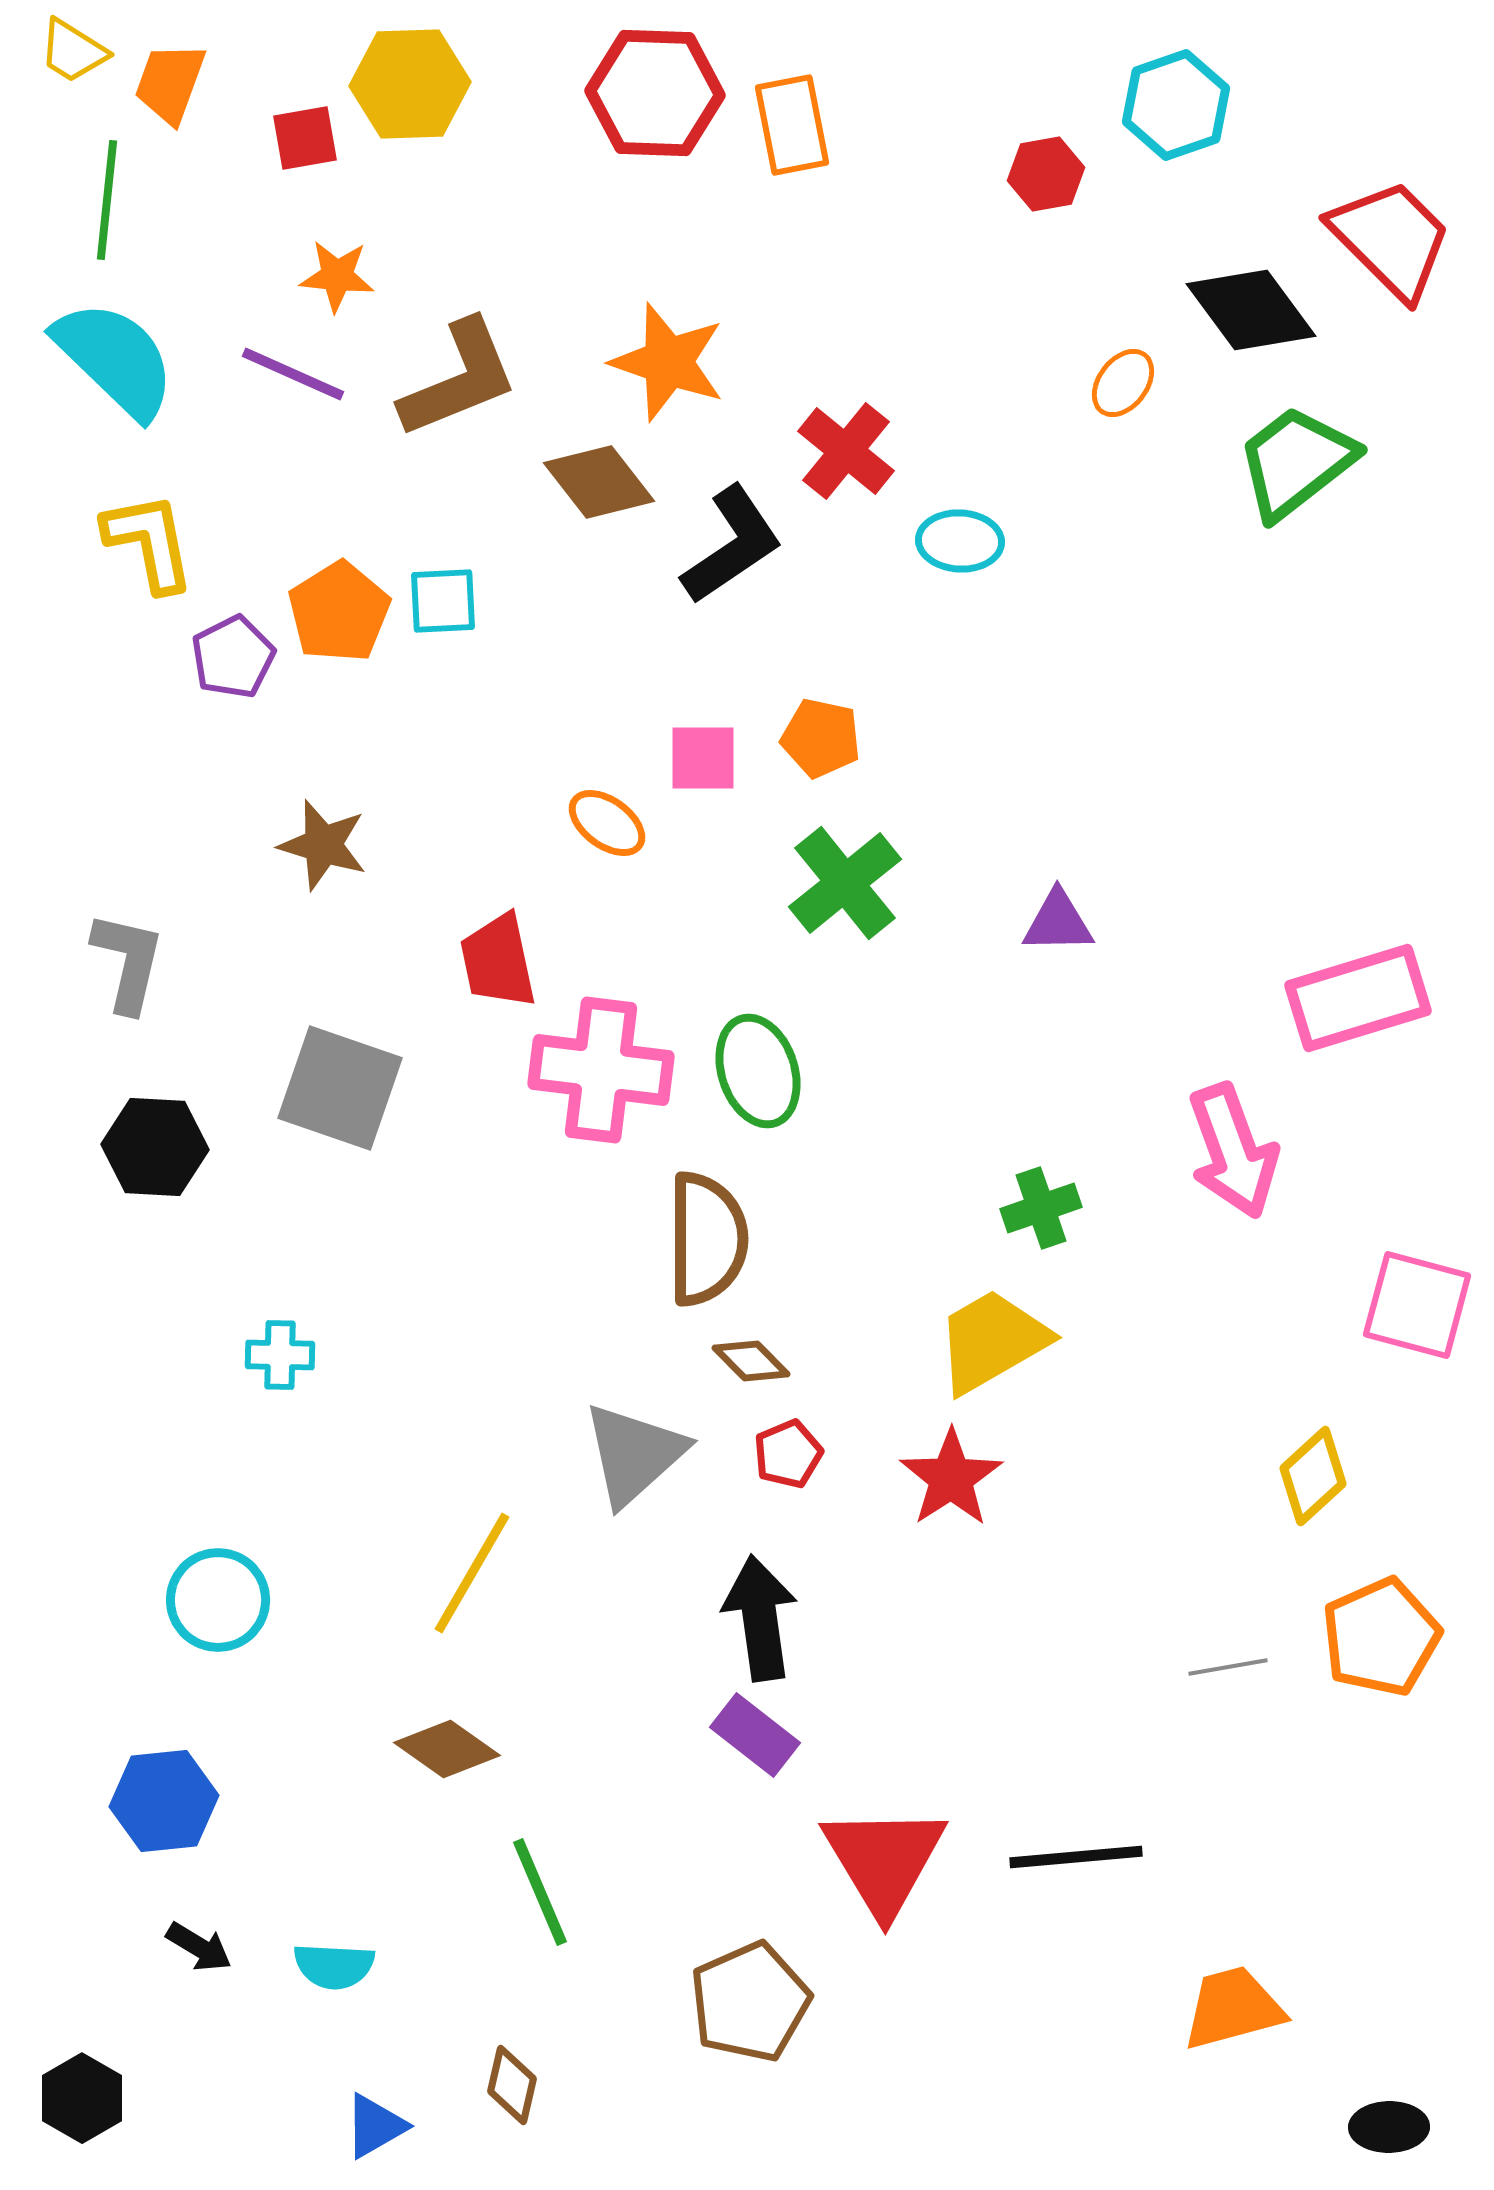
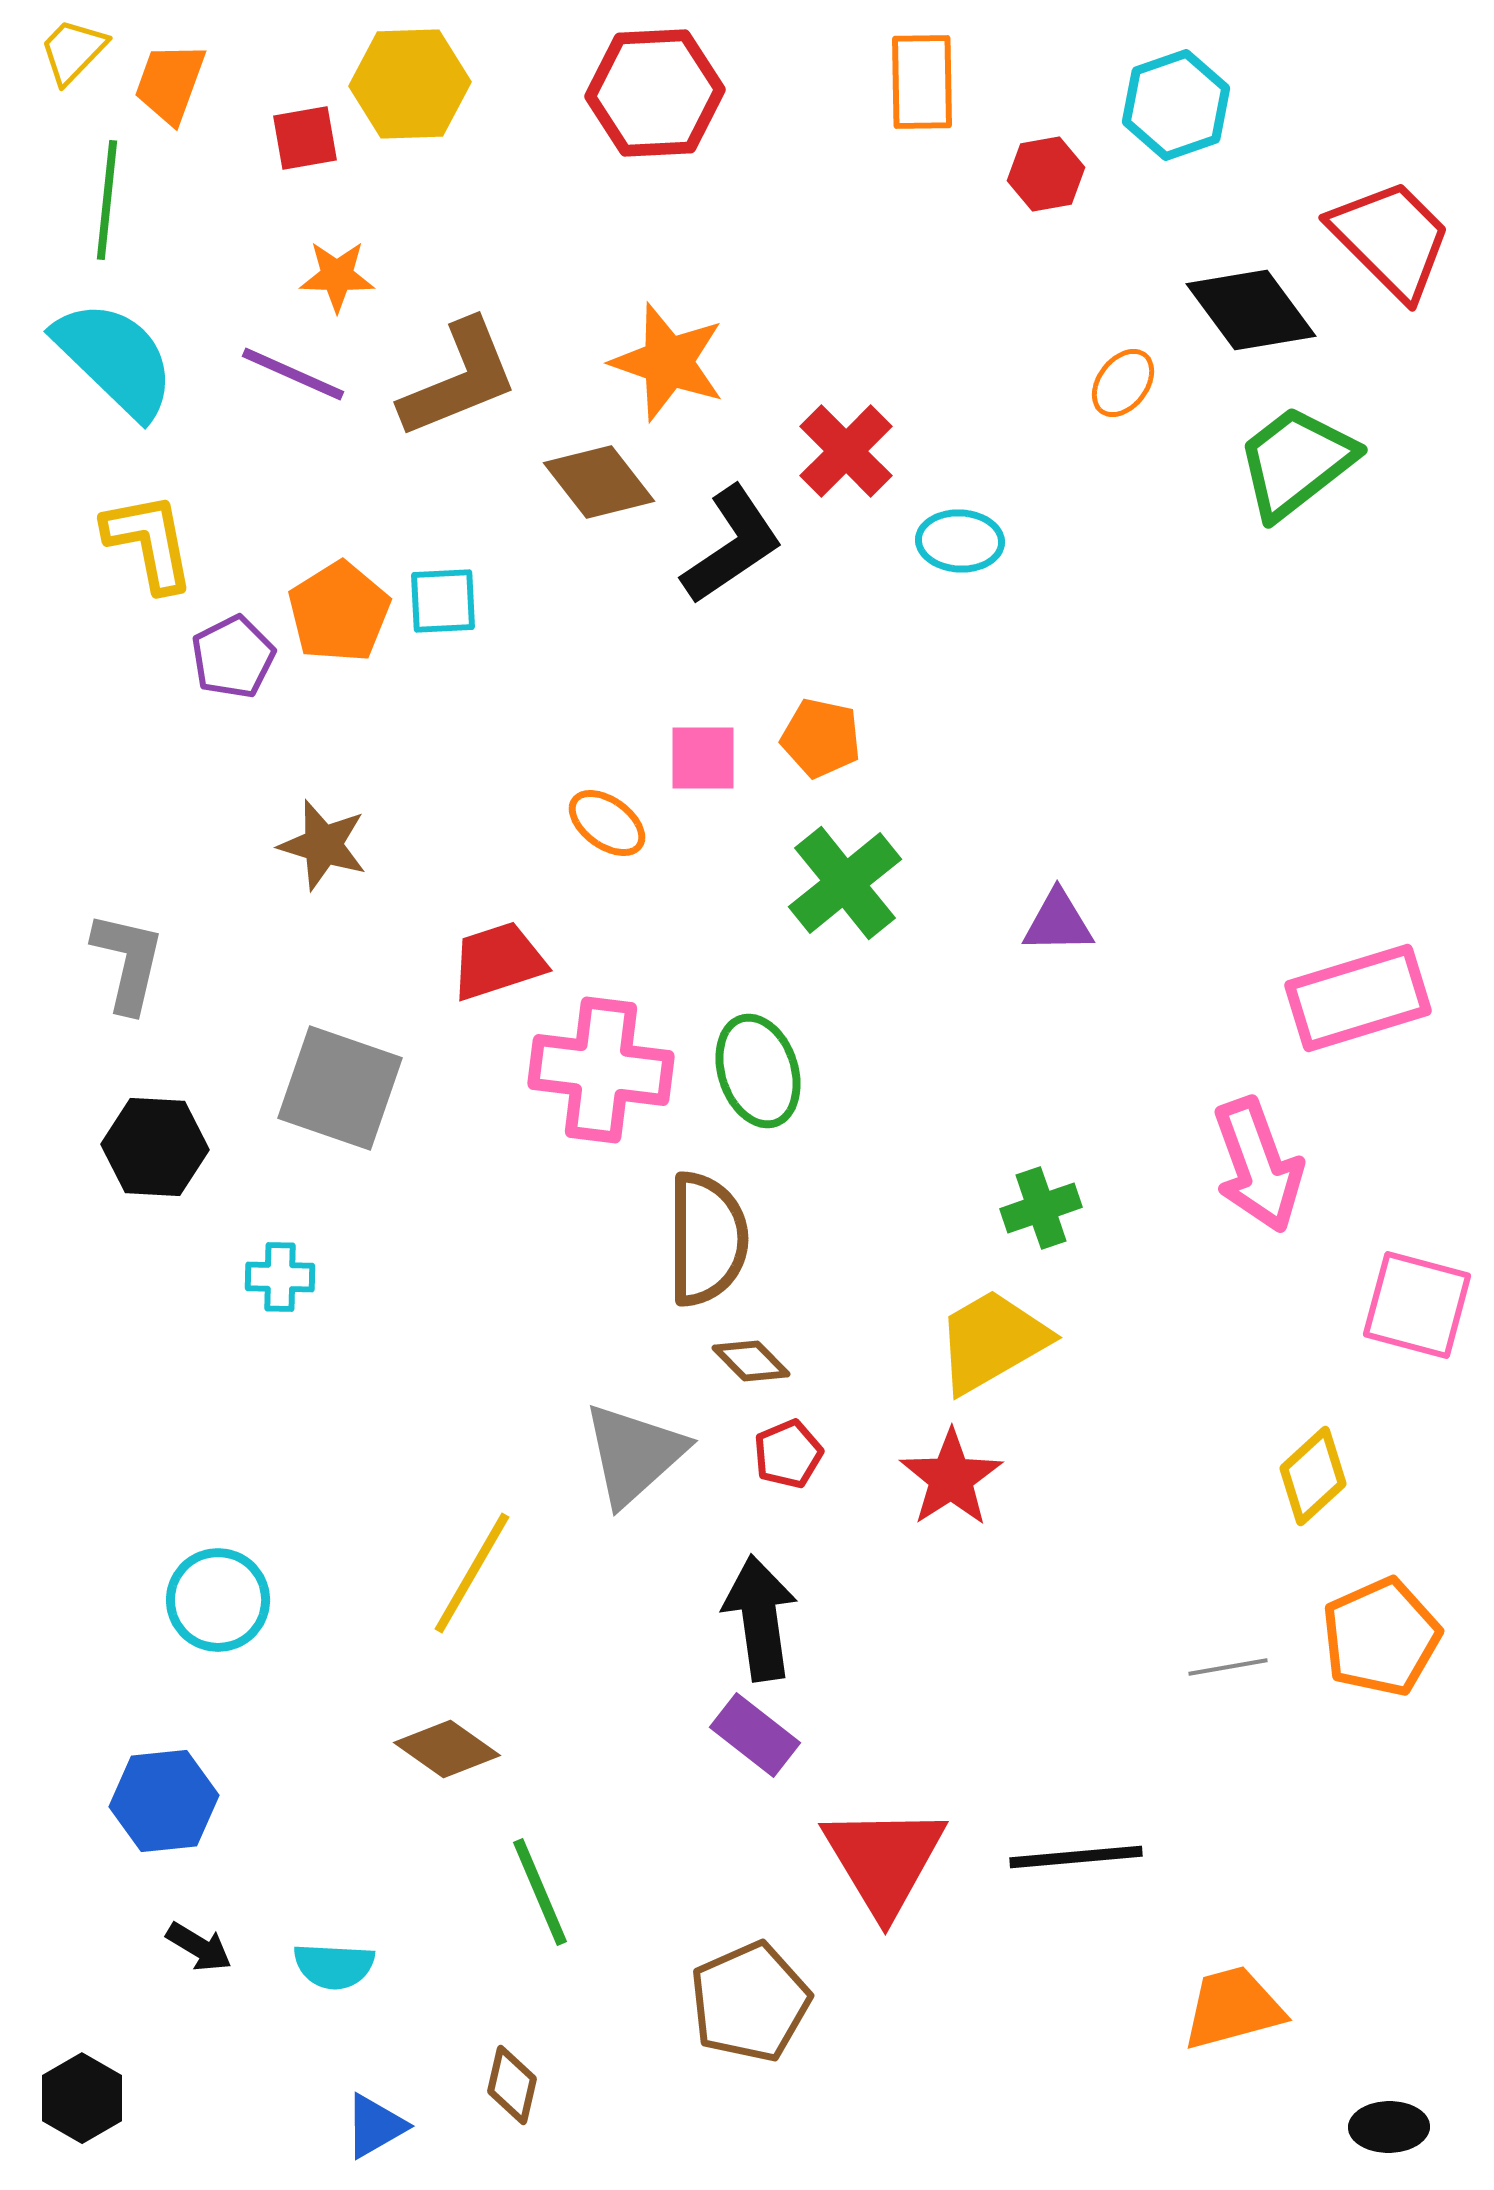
yellow trapezoid at (73, 51): rotated 102 degrees clockwise
red hexagon at (655, 93): rotated 5 degrees counterclockwise
orange rectangle at (792, 125): moved 130 px right, 43 px up; rotated 10 degrees clockwise
orange star at (337, 276): rotated 4 degrees counterclockwise
red cross at (846, 451): rotated 6 degrees clockwise
red trapezoid at (498, 961): rotated 84 degrees clockwise
pink arrow at (1233, 1151): moved 25 px right, 14 px down
cyan cross at (280, 1355): moved 78 px up
